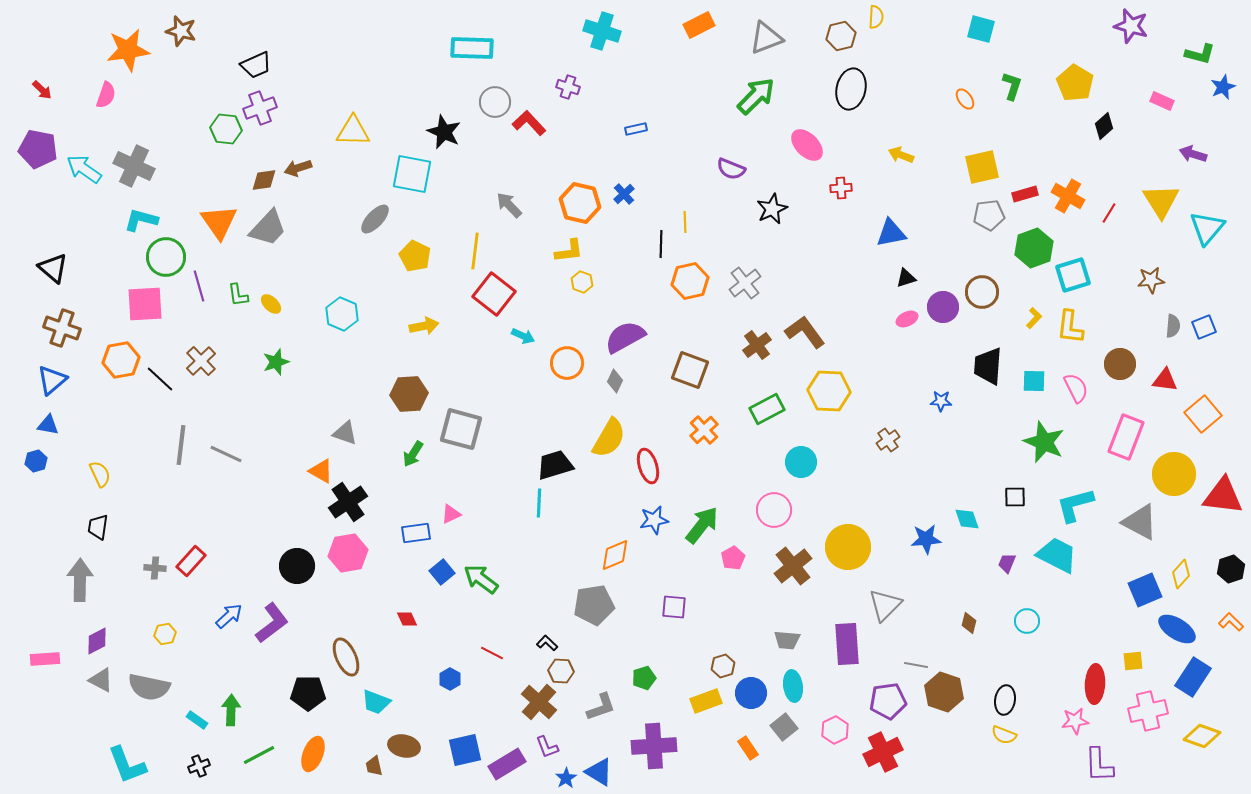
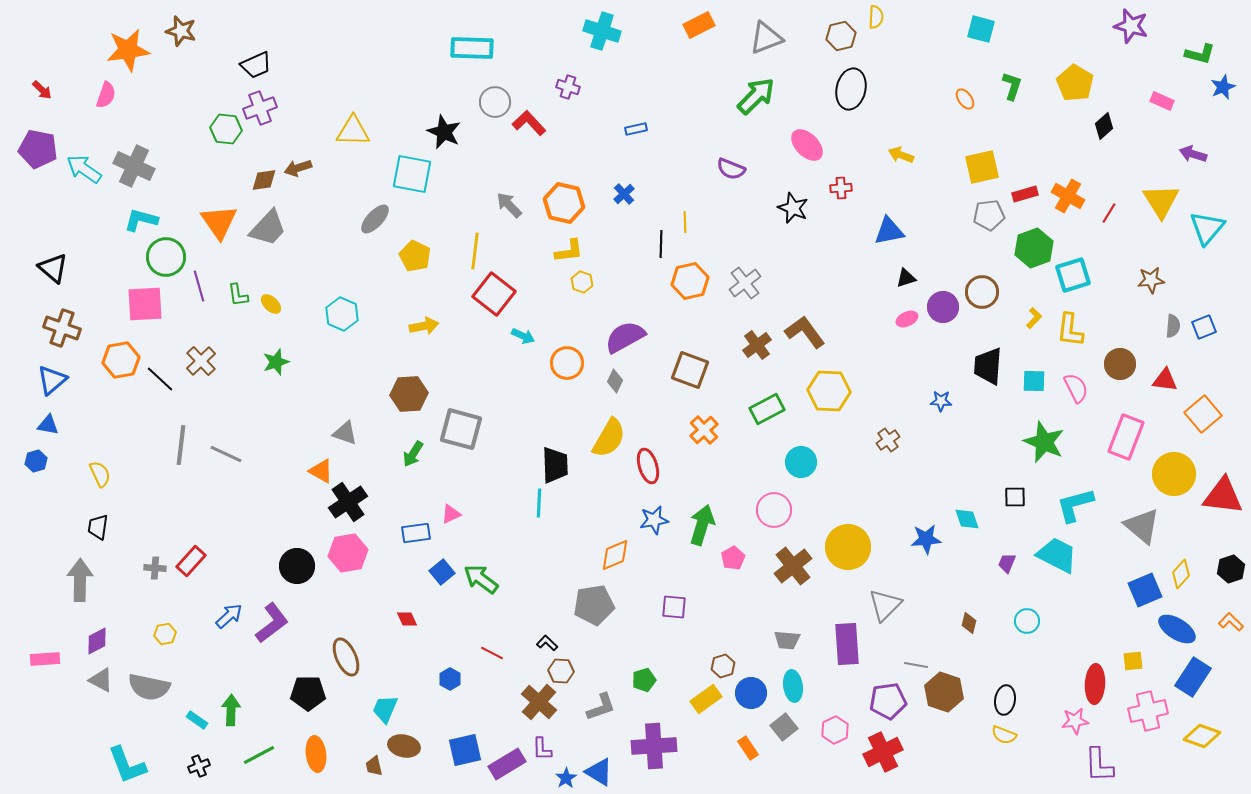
orange hexagon at (580, 203): moved 16 px left
black star at (772, 209): moved 21 px right, 1 px up; rotated 24 degrees counterclockwise
blue triangle at (891, 233): moved 2 px left, 2 px up
yellow L-shape at (1070, 327): moved 3 px down
black trapezoid at (555, 465): rotated 105 degrees clockwise
gray triangle at (1140, 522): moved 2 px right, 4 px down; rotated 12 degrees clockwise
green arrow at (702, 525): rotated 21 degrees counterclockwise
green pentagon at (644, 678): moved 2 px down
yellow rectangle at (706, 701): moved 2 px up; rotated 16 degrees counterclockwise
cyan trapezoid at (376, 702): moved 9 px right, 7 px down; rotated 92 degrees clockwise
purple L-shape at (547, 747): moved 5 px left, 2 px down; rotated 20 degrees clockwise
orange ellipse at (313, 754): moved 3 px right; rotated 28 degrees counterclockwise
